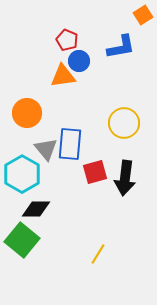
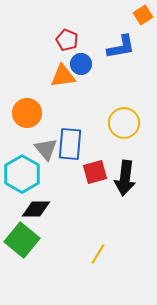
blue circle: moved 2 px right, 3 px down
